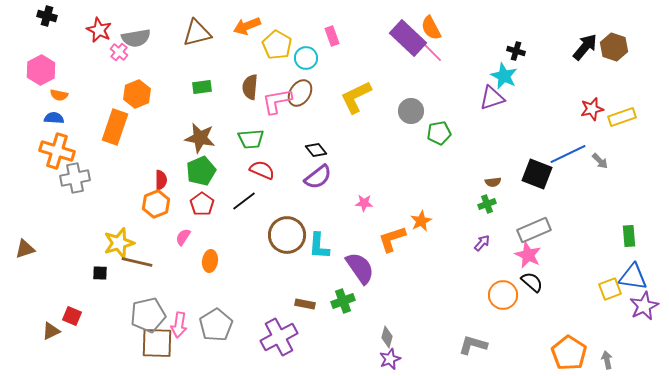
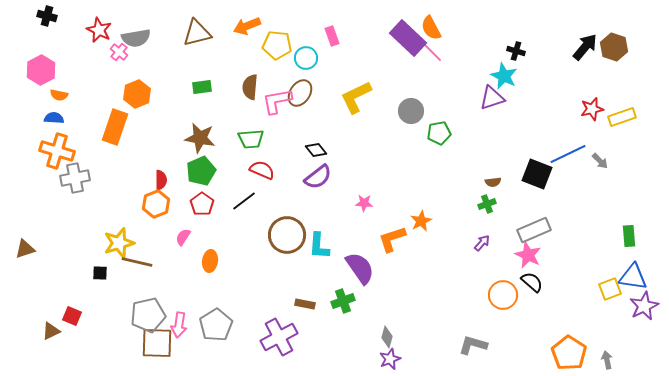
yellow pentagon at (277, 45): rotated 24 degrees counterclockwise
